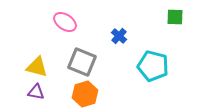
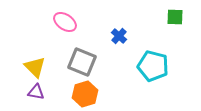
yellow triangle: moved 2 px left; rotated 30 degrees clockwise
